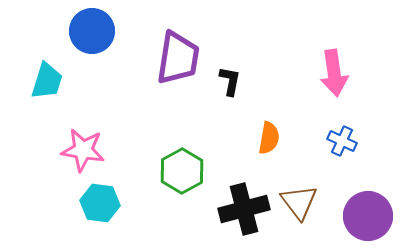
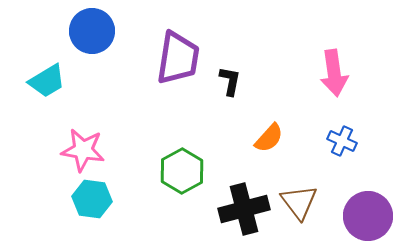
cyan trapezoid: rotated 42 degrees clockwise
orange semicircle: rotated 32 degrees clockwise
cyan hexagon: moved 8 px left, 4 px up
